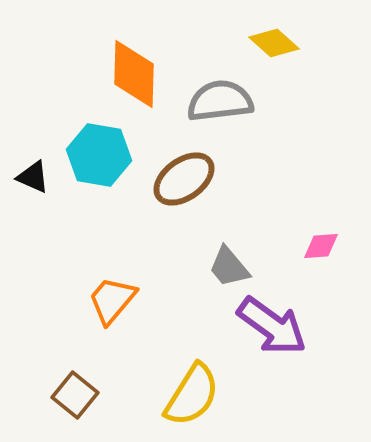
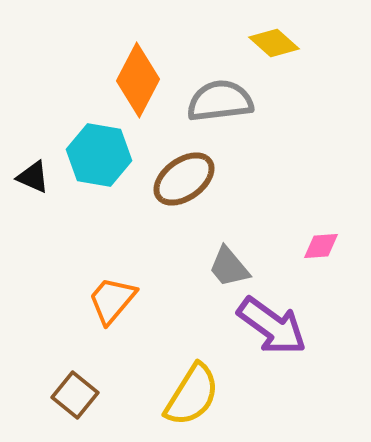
orange diamond: moved 4 px right, 6 px down; rotated 26 degrees clockwise
